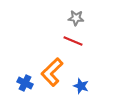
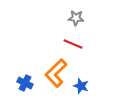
red line: moved 3 px down
orange L-shape: moved 4 px right, 1 px down
